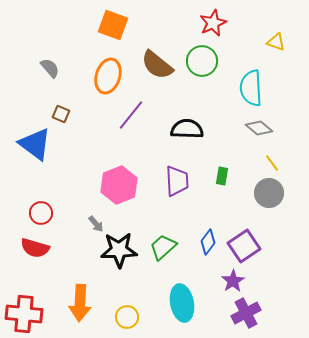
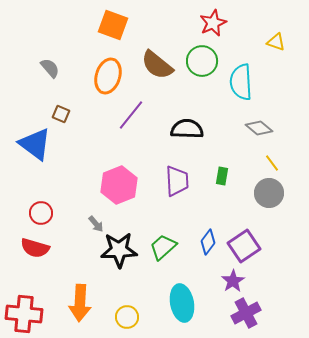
cyan semicircle: moved 10 px left, 6 px up
